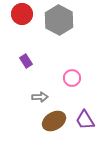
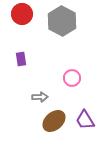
gray hexagon: moved 3 px right, 1 px down
purple rectangle: moved 5 px left, 2 px up; rotated 24 degrees clockwise
brown ellipse: rotated 10 degrees counterclockwise
